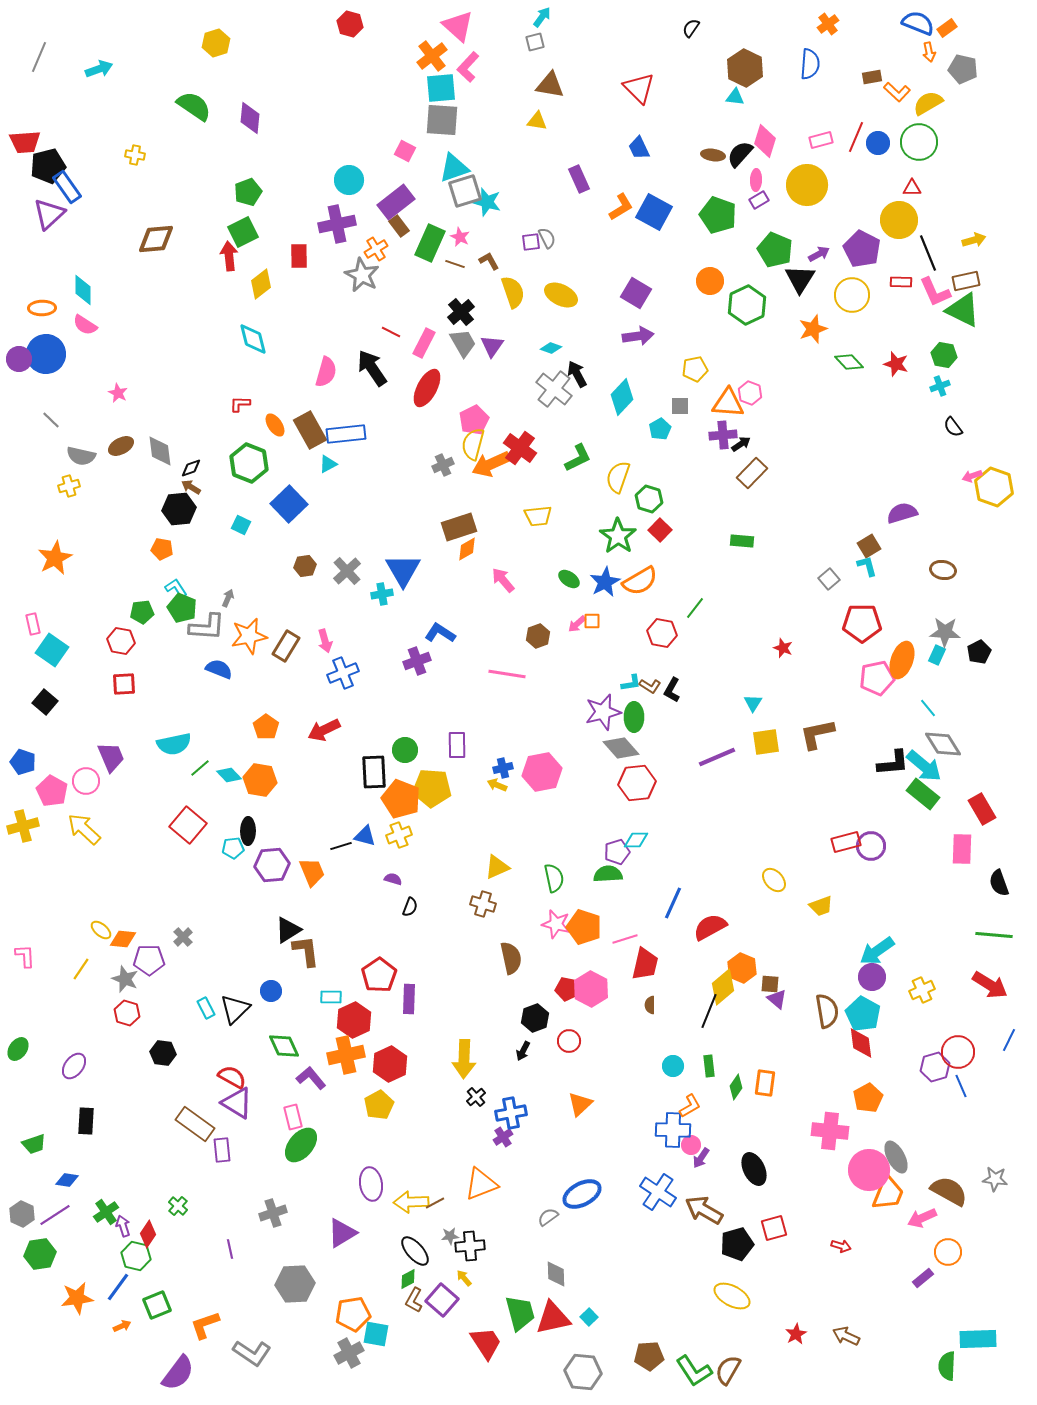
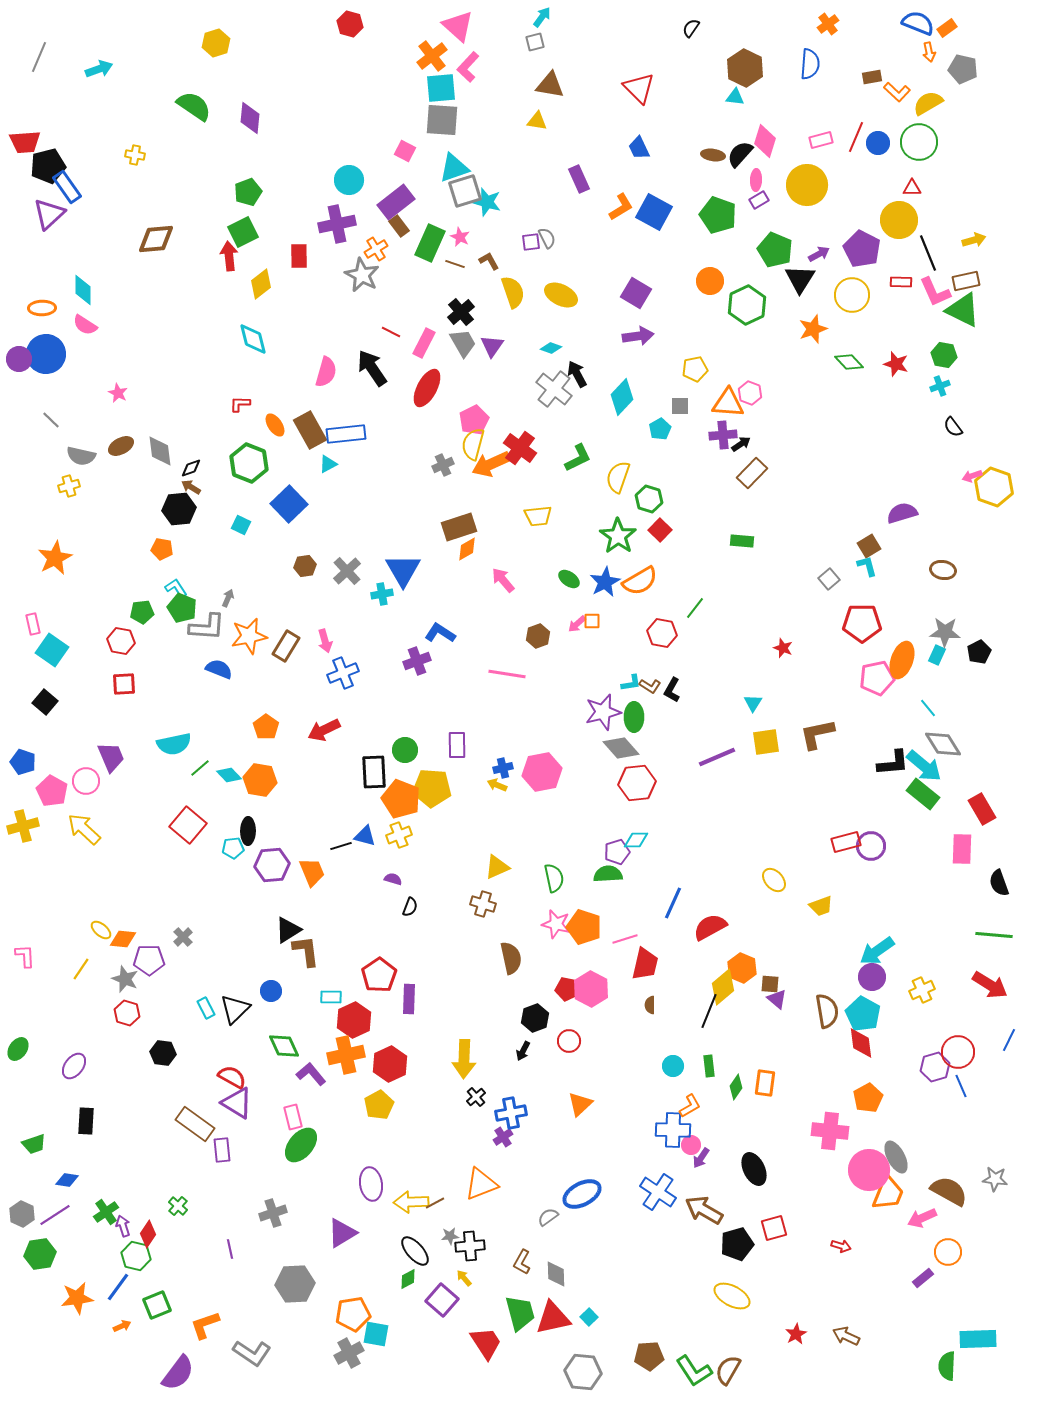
purple L-shape at (311, 1078): moved 4 px up
brown L-shape at (414, 1300): moved 108 px right, 38 px up
